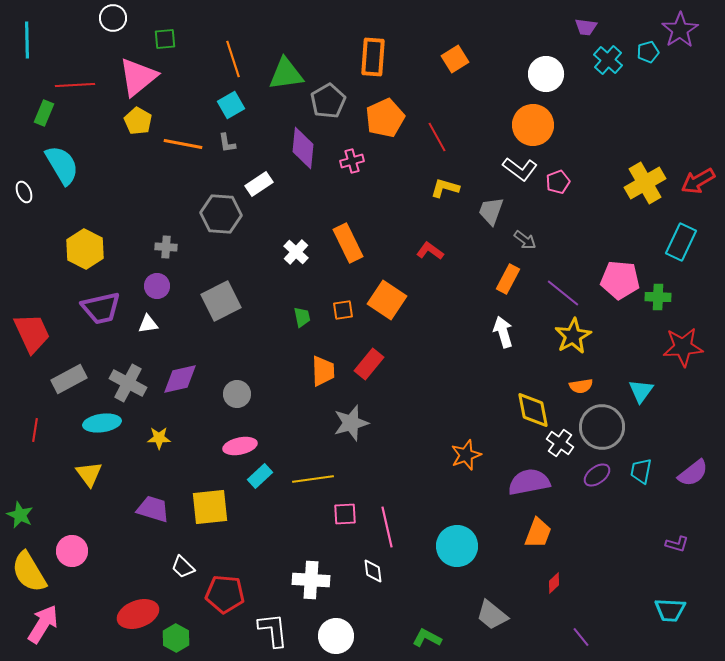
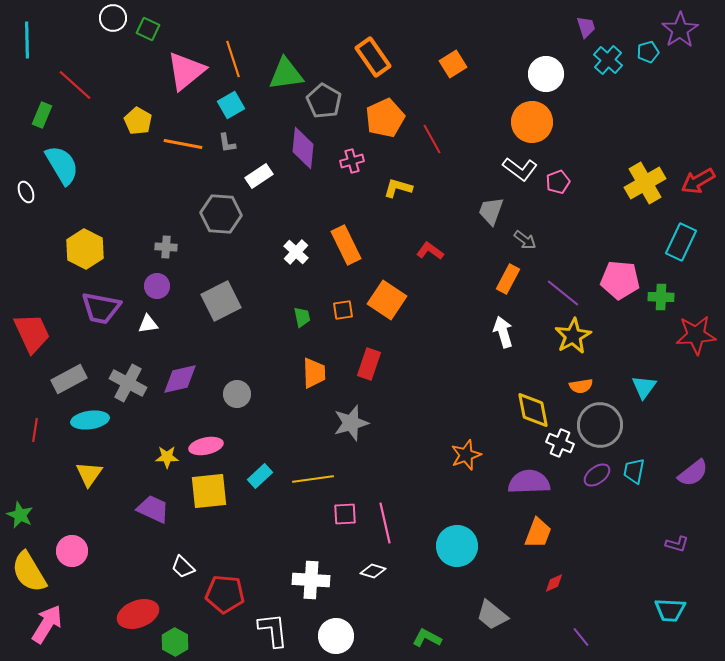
purple trapezoid at (586, 27): rotated 115 degrees counterclockwise
green square at (165, 39): moved 17 px left, 10 px up; rotated 30 degrees clockwise
orange rectangle at (373, 57): rotated 39 degrees counterclockwise
orange square at (455, 59): moved 2 px left, 5 px down
pink triangle at (138, 77): moved 48 px right, 6 px up
red line at (75, 85): rotated 45 degrees clockwise
gray pentagon at (328, 101): moved 4 px left; rotated 12 degrees counterclockwise
green rectangle at (44, 113): moved 2 px left, 2 px down
orange circle at (533, 125): moved 1 px left, 3 px up
red line at (437, 137): moved 5 px left, 2 px down
white rectangle at (259, 184): moved 8 px up
yellow L-shape at (445, 188): moved 47 px left
white ellipse at (24, 192): moved 2 px right
orange rectangle at (348, 243): moved 2 px left, 2 px down
green cross at (658, 297): moved 3 px right
purple trapezoid at (101, 308): rotated 24 degrees clockwise
red star at (683, 347): moved 13 px right, 12 px up
red rectangle at (369, 364): rotated 20 degrees counterclockwise
orange trapezoid at (323, 371): moved 9 px left, 2 px down
cyan triangle at (641, 391): moved 3 px right, 4 px up
cyan ellipse at (102, 423): moved 12 px left, 3 px up
gray circle at (602, 427): moved 2 px left, 2 px up
yellow star at (159, 438): moved 8 px right, 19 px down
white cross at (560, 443): rotated 12 degrees counterclockwise
pink ellipse at (240, 446): moved 34 px left
cyan trapezoid at (641, 471): moved 7 px left
yellow triangle at (89, 474): rotated 12 degrees clockwise
purple semicircle at (529, 482): rotated 9 degrees clockwise
yellow square at (210, 507): moved 1 px left, 16 px up
purple trapezoid at (153, 509): rotated 8 degrees clockwise
pink line at (387, 527): moved 2 px left, 4 px up
white diamond at (373, 571): rotated 65 degrees counterclockwise
red diamond at (554, 583): rotated 20 degrees clockwise
pink arrow at (43, 624): moved 4 px right
green hexagon at (176, 638): moved 1 px left, 4 px down
